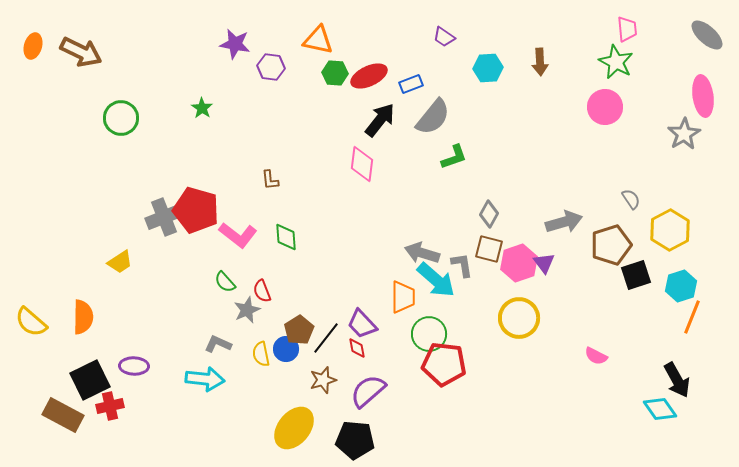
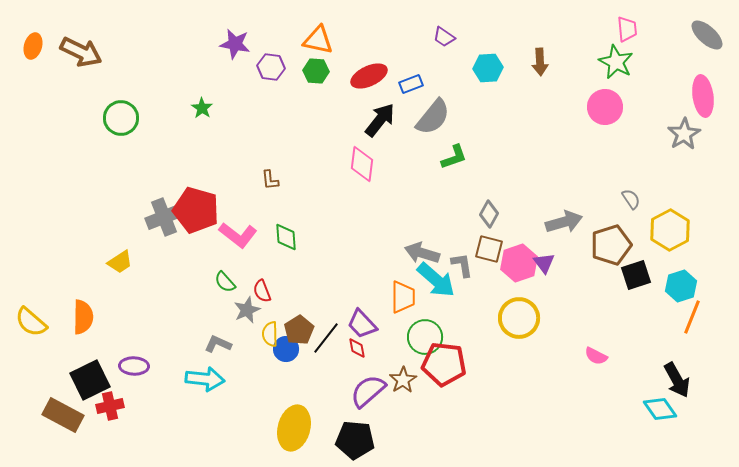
green hexagon at (335, 73): moved 19 px left, 2 px up
green circle at (429, 334): moved 4 px left, 3 px down
yellow semicircle at (261, 354): moved 9 px right, 20 px up; rotated 10 degrees clockwise
brown star at (323, 380): moved 80 px right; rotated 16 degrees counterclockwise
yellow ellipse at (294, 428): rotated 24 degrees counterclockwise
